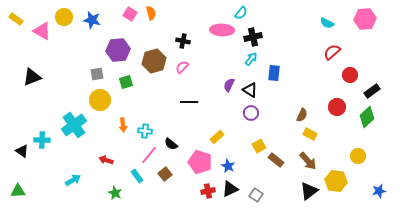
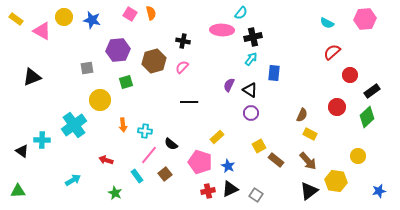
gray square at (97, 74): moved 10 px left, 6 px up
